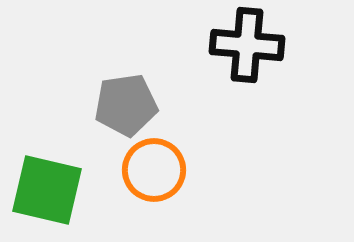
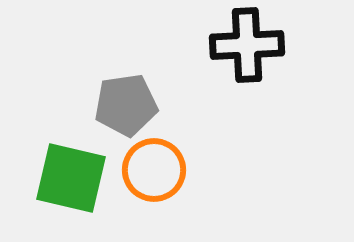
black cross: rotated 8 degrees counterclockwise
green square: moved 24 px right, 12 px up
